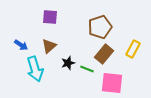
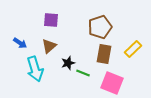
purple square: moved 1 px right, 3 px down
blue arrow: moved 1 px left, 2 px up
yellow rectangle: rotated 18 degrees clockwise
brown rectangle: rotated 30 degrees counterclockwise
green line: moved 4 px left, 4 px down
pink square: rotated 15 degrees clockwise
